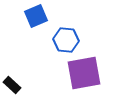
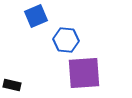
purple square: rotated 6 degrees clockwise
black rectangle: rotated 30 degrees counterclockwise
